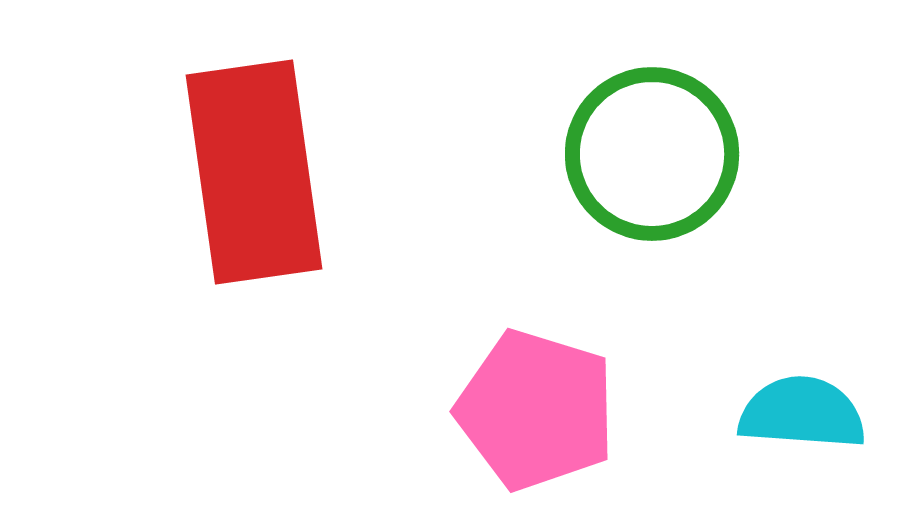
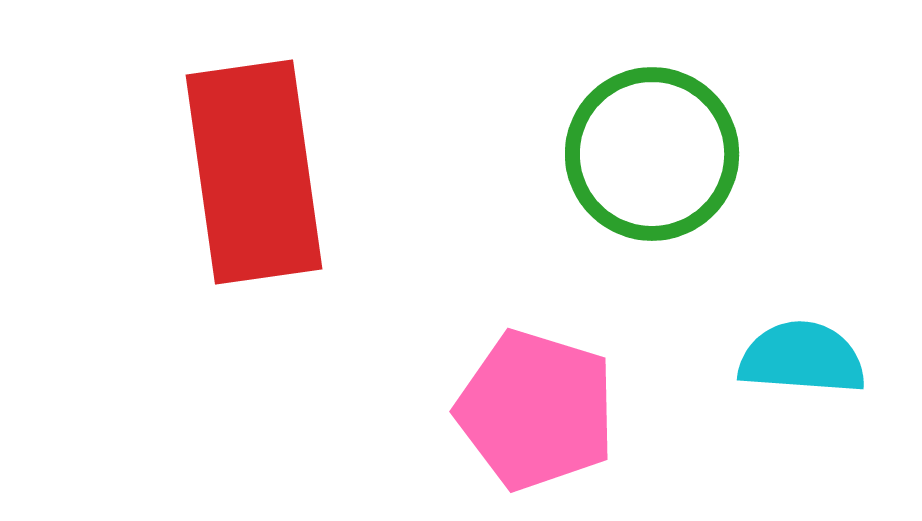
cyan semicircle: moved 55 px up
